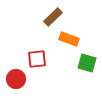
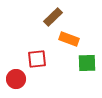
green square: rotated 18 degrees counterclockwise
